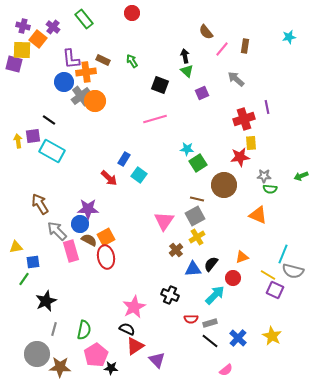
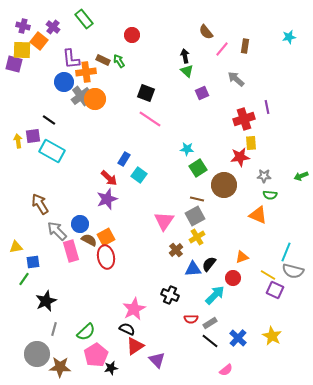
red circle at (132, 13): moved 22 px down
orange square at (38, 39): moved 1 px right, 2 px down
green arrow at (132, 61): moved 13 px left
black square at (160, 85): moved 14 px left, 8 px down
orange circle at (95, 101): moved 2 px up
pink line at (155, 119): moved 5 px left; rotated 50 degrees clockwise
green square at (198, 163): moved 5 px down
green semicircle at (270, 189): moved 6 px down
purple star at (88, 209): moved 19 px right, 10 px up; rotated 20 degrees counterclockwise
cyan line at (283, 254): moved 3 px right, 2 px up
black semicircle at (211, 264): moved 2 px left
pink star at (134, 307): moved 2 px down
gray rectangle at (210, 323): rotated 16 degrees counterclockwise
green semicircle at (84, 330): moved 2 px right, 2 px down; rotated 36 degrees clockwise
black star at (111, 368): rotated 16 degrees counterclockwise
